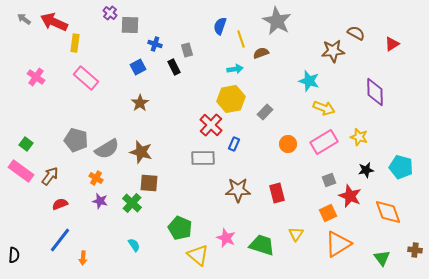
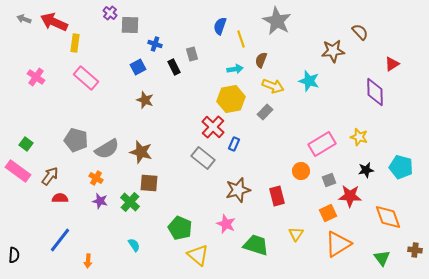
gray arrow at (24, 19): rotated 16 degrees counterclockwise
brown semicircle at (356, 33): moved 4 px right, 1 px up; rotated 18 degrees clockwise
red triangle at (392, 44): moved 20 px down
gray rectangle at (187, 50): moved 5 px right, 4 px down
brown semicircle at (261, 53): moved 7 px down; rotated 49 degrees counterclockwise
brown star at (140, 103): moved 5 px right, 3 px up; rotated 18 degrees counterclockwise
yellow arrow at (324, 108): moved 51 px left, 22 px up
red cross at (211, 125): moved 2 px right, 2 px down
pink rectangle at (324, 142): moved 2 px left, 2 px down
orange circle at (288, 144): moved 13 px right, 27 px down
gray rectangle at (203, 158): rotated 40 degrees clockwise
pink rectangle at (21, 171): moved 3 px left
brown star at (238, 190): rotated 15 degrees counterclockwise
red rectangle at (277, 193): moved 3 px down
red star at (350, 196): rotated 20 degrees counterclockwise
green cross at (132, 203): moved 2 px left, 1 px up
red semicircle at (60, 204): moved 6 px up; rotated 21 degrees clockwise
orange diamond at (388, 212): moved 5 px down
pink star at (226, 238): moved 14 px up
green trapezoid at (262, 245): moved 6 px left
orange arrow at (83, 258): moved 5 px right, 3 px down
